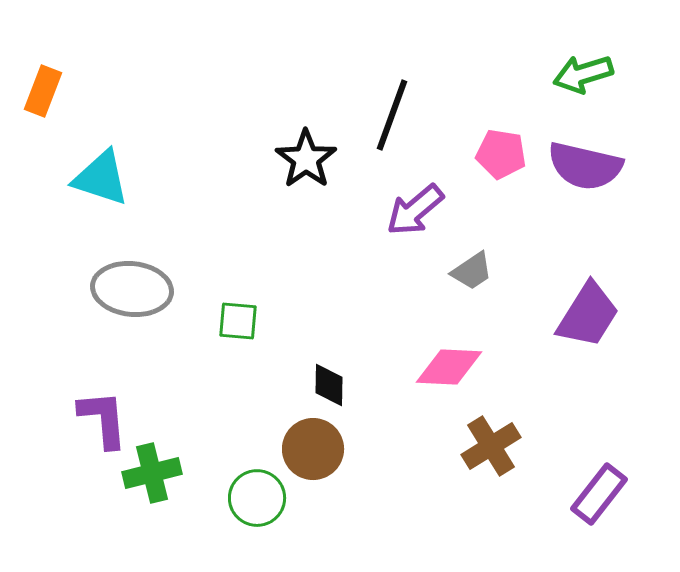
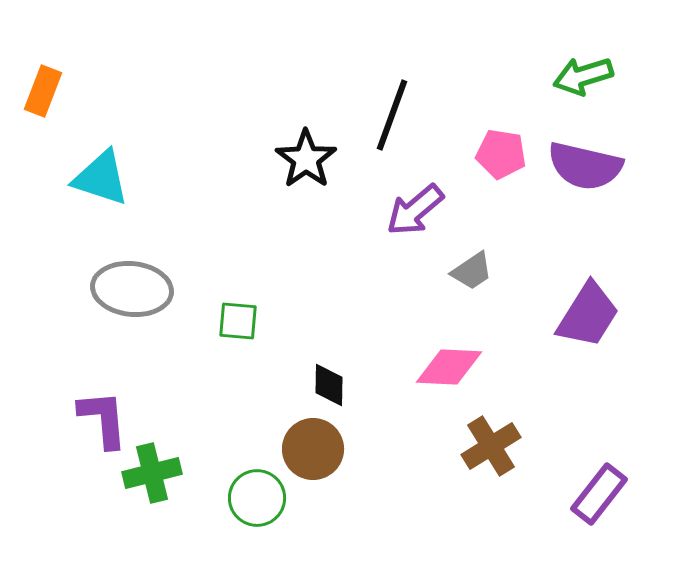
green arrow: moved 2 px down
